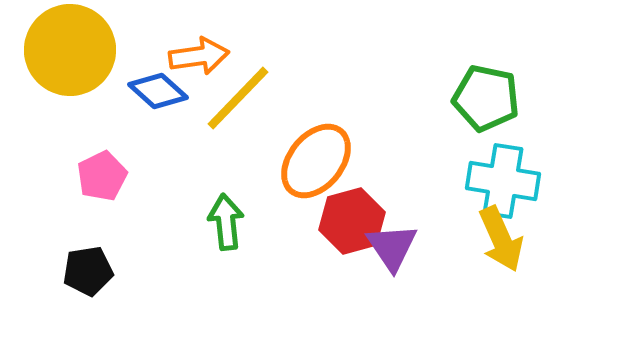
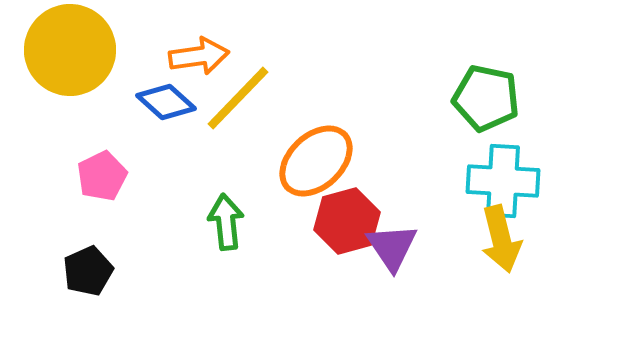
blue diamond: moved 8 px right, 11 px down
orange ellipse: rotated 8 degrees clockwise
cyan cross: rotated 6 degrees counterclockwise
red hexagon: moved 5 px left
yellow arrow: rotated 10 degrees clockwise
black pentagon: rotated 15 degrees counterclockwise
